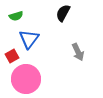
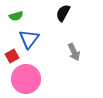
gray arrow: moved 4 px left
